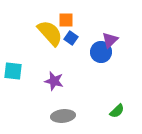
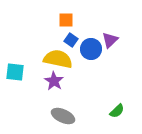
yellow semicircle: moved 8 px right, 26 px down; rotated 36 degrees counterclockwise
blue square: moved 2 px down
blue circle: moved 10 px left, 3 px up
cyan square: moved 2 px right, 1 px down
purple star: rotated 18 degrees clockwise
gray ellipse: rotated 30 degrees clockwise
